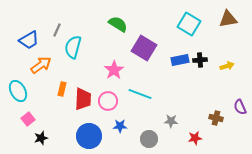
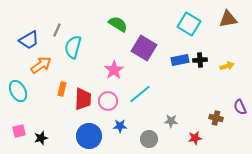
cyan line: rotated 60 degrees counterclockwise
pink square: moved 9 px left, 12 px down; rotated 24 degrees clockwise
